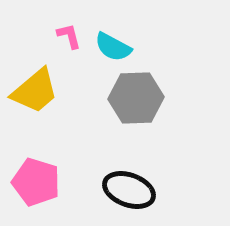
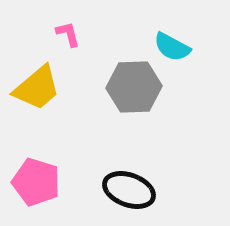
pink L-shape: moved 1 px left, 2 px up
cyan semicircle: moved 59 px right
yellow trapezoid: moved 2 px right, 3 px up
gray hexagon: moved 2 px left, 11 px up
